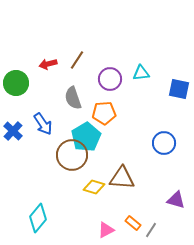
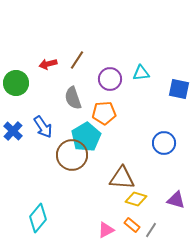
blue arrow: moved 3 px down
yellow diamond: moved 42 px right, 12 px down
orange rectangle: moved 1 px left, 2 px down
